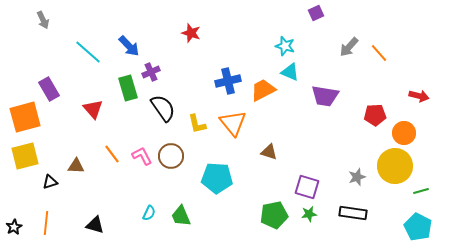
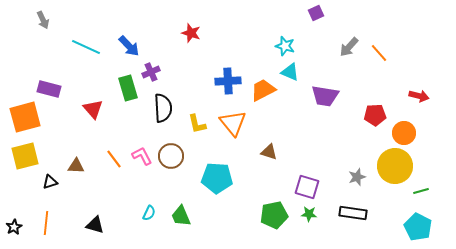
cyan line at (88, 52): moved 2 px left, 5 px up; rotated 16 degrees counterclockwise
blue cross at (228, 81): rotated 10 degrees clockwise
purple rectangle at (49, 89): rotated 45 degrees counterclockwise
black semicircle at (163, 108): rotated 32 degrees clockwise
orange line at (112, 154): moved 2 px right, 5 px down
green star at (309, 214): rotated 14 degrees clockwise
